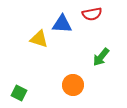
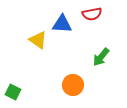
yellow triangle: moved 1 px left, 1 px down; rotated 18 degrees clockwise
green square: moved 6 px left, 1 px up
